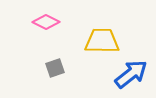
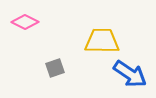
pink diamond: moved 21 px left
blue arrow: moved 1 px left; rotated 72 degrees clockwise
